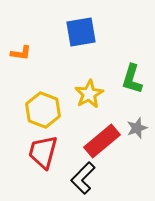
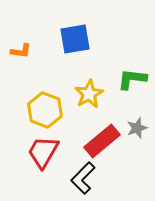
blue square: moved 6 px left, 7 px down
orange L-shape: moved 2 px up
green L-shape: rotated 80 degrees clockwise
yellow hexagon: moved 2 px right
red trapezoid: rotated 15 degrees clockwise
